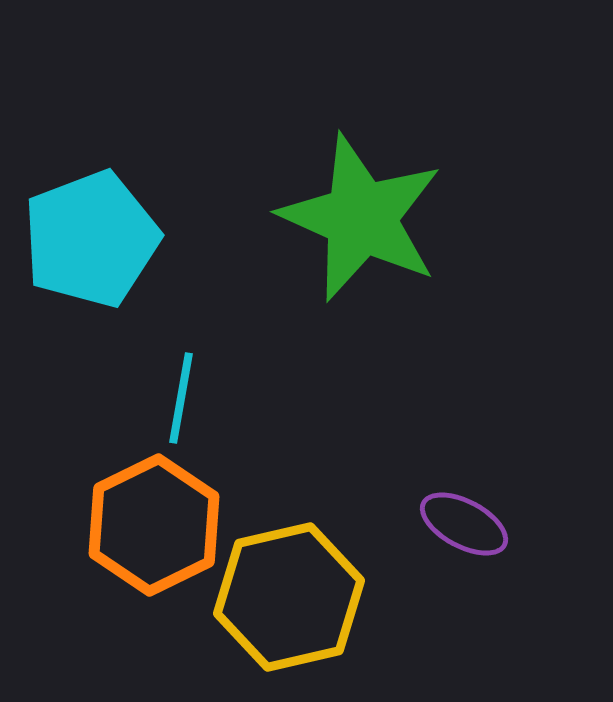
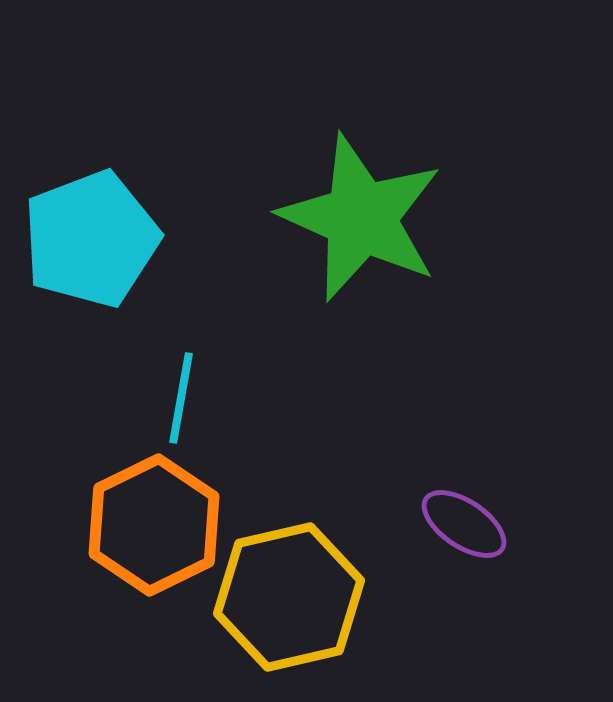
purple ellipse: rotated 6 degrees clockwise
